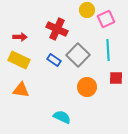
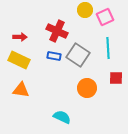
yellow circle: moved 2 px left
pink square: moved 1 px left, 2 px up
red cross: moved 2 px down
cyan line: moved 2 px up
gray square: rotated 10 degrees counterclockwise
blue rectangle: moved 4 px up; rotated 24 degrees counterclockwise
orange circle: moved 1 px down
